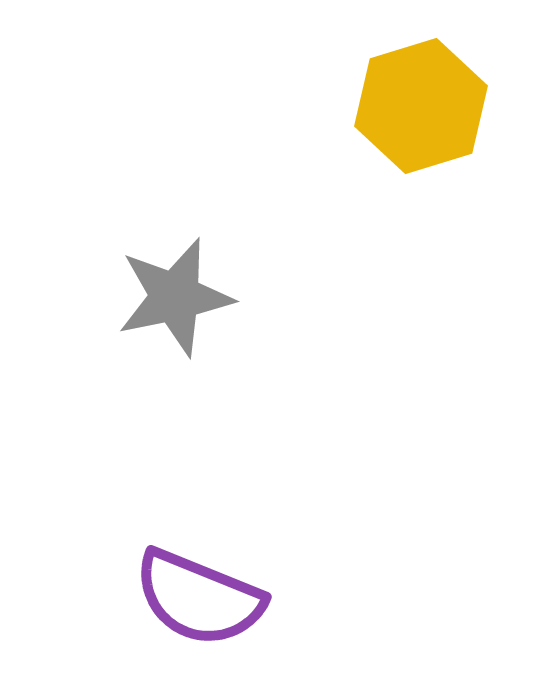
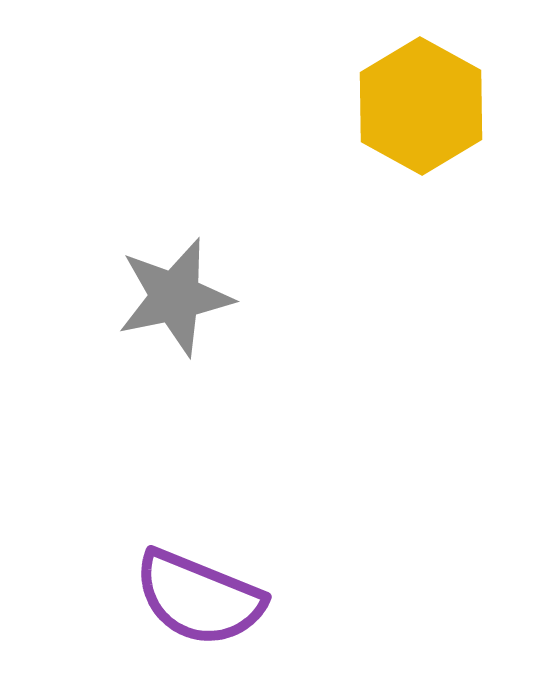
yellow hexagon: rotated 14 degrees counterclockwise
